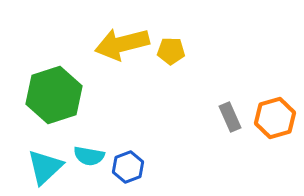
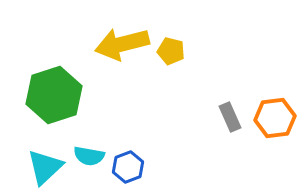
yellow pentagon: rotated 12 degrees clockwise
orange hexagon: rotated 9 degrees clockwise
